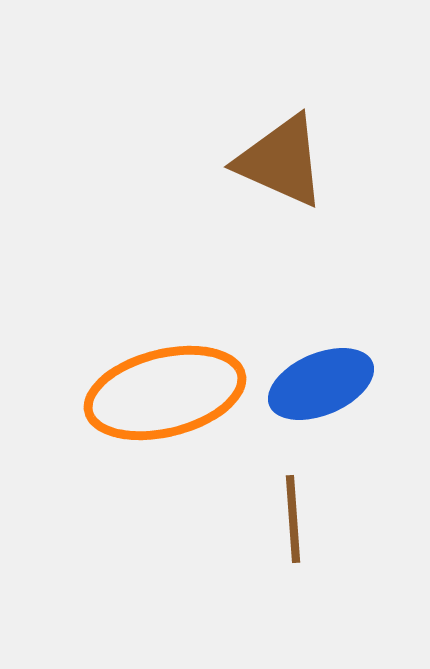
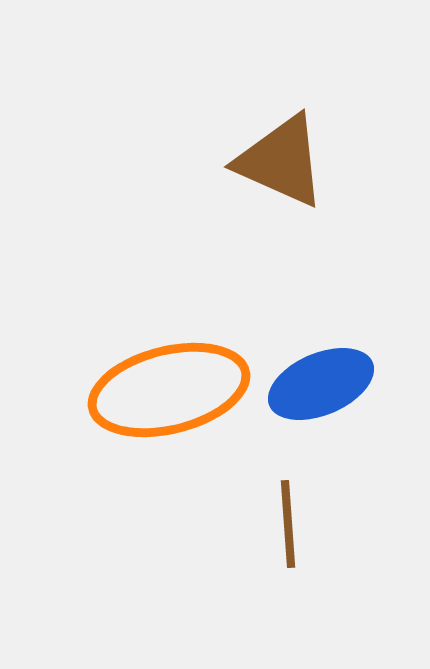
orange ellipse: moved 4 px right, 3 px up
brown line: moved 5 px left, 5 px down
